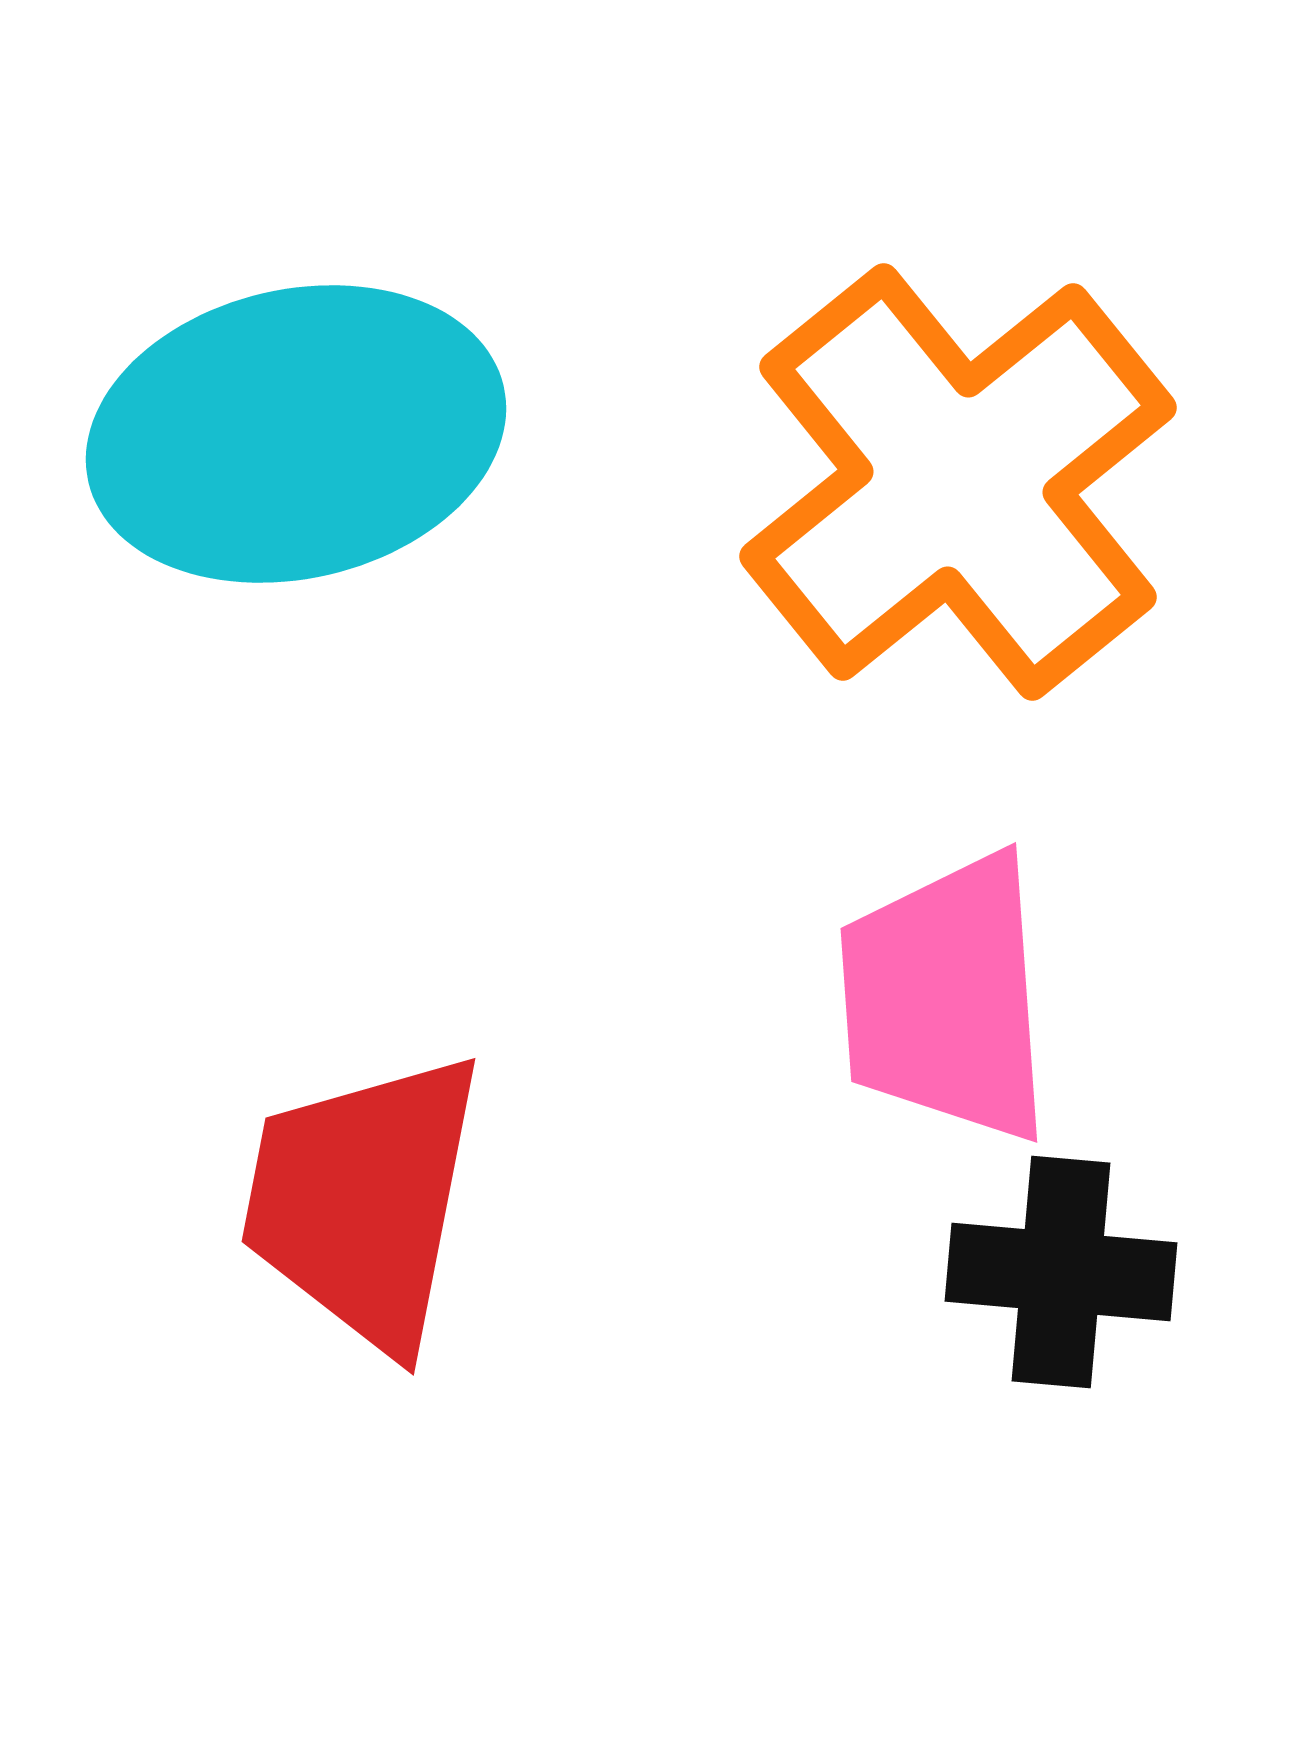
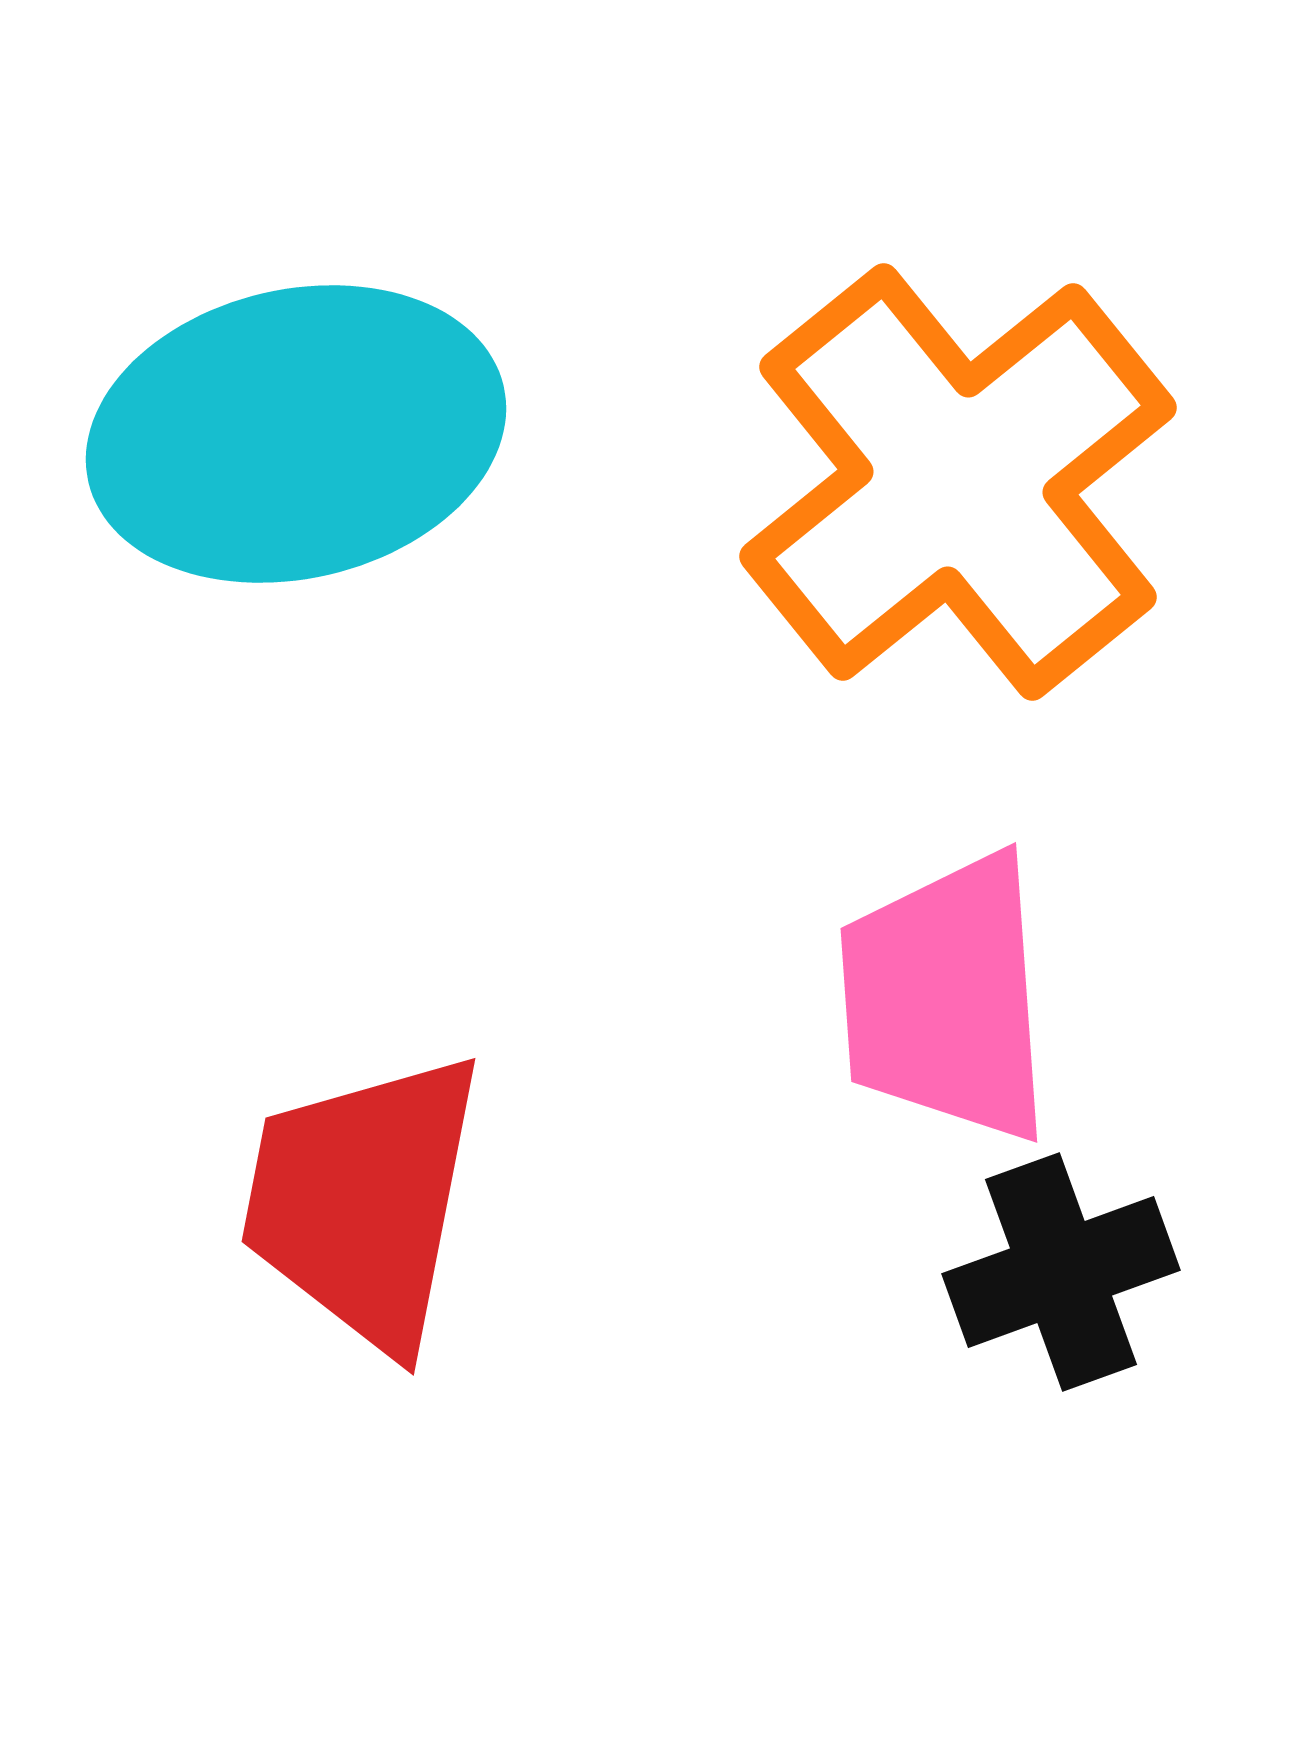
black cross: rotated 25 degrees counterclockwise
